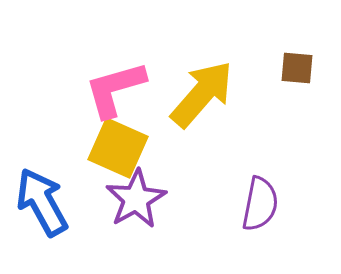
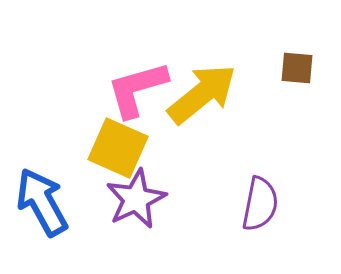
pink L-shape: moved 22 px right
yellow arrow: rotated 10 degrees clockwise
purple star: rotated 4 degrees clockwise
